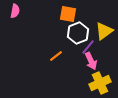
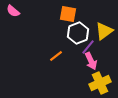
pink semicircle: moved 2 px left; rotated 120 degrees clockwise
